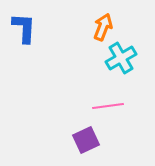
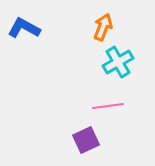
blue L-shape: rotated 64 degrees counterclockwise
cyan cross: moved 3 px left, 4 px down
